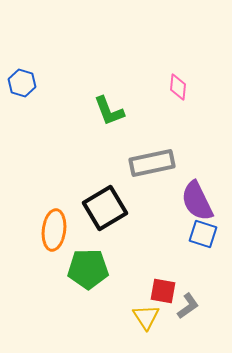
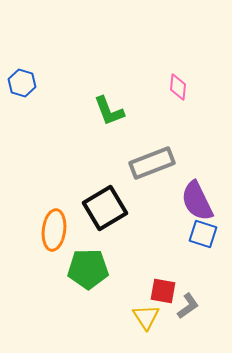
gray rectangle: rotated 9 degrees counterclockwise
